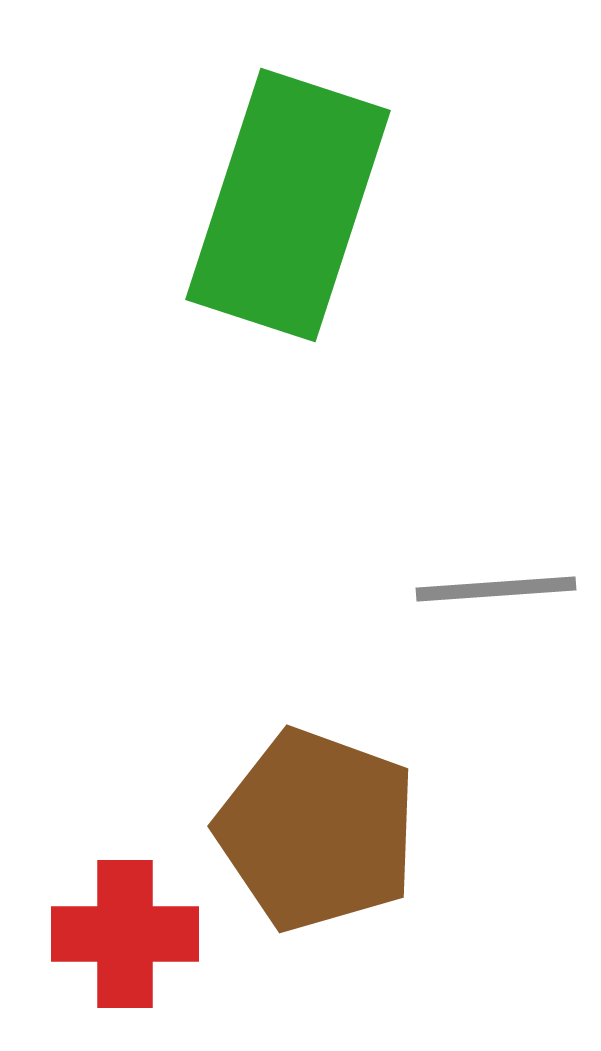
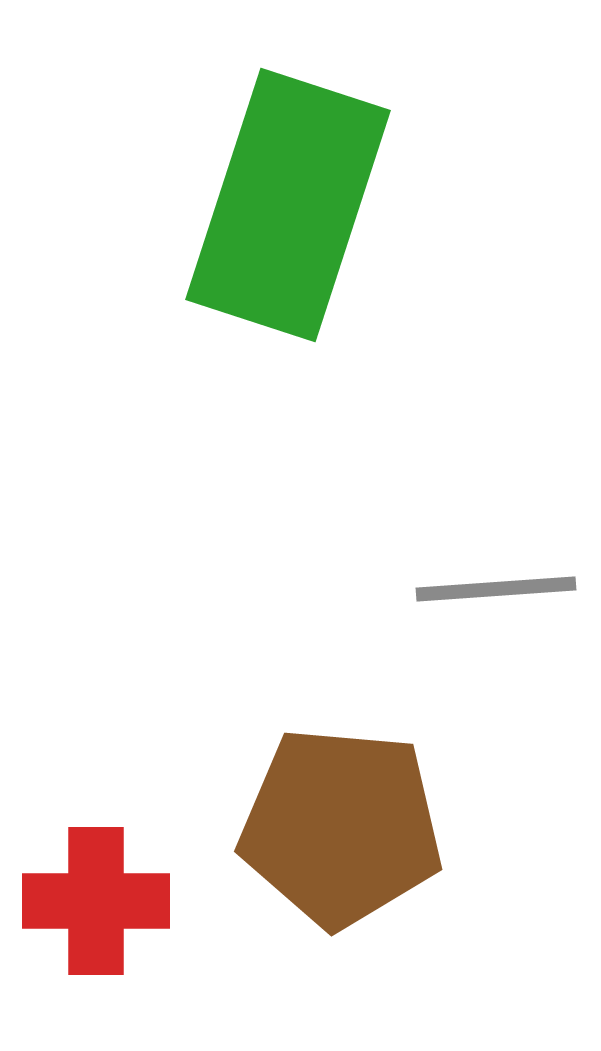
brown pentagon: moved 24 px right, 3 px up; rotated 15 degrees counterclockwise
red cross: moved 29 px left, 33 px up
